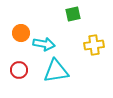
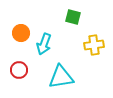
green square: moved 3 px down; rotated 28 degrees clockwise
cyan arrow: rotated 100 degrees clockwise
cyan triangle: moved 5 px right, 6 px down
